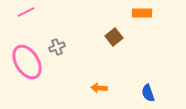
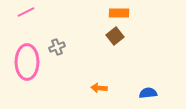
orange rectangle: moved 23 px left
brown square: moved 1 px right, 1 px up
pink ellipse: rotated 32 degrees clockwise
blue semicircle: rotated 102 degrees clockwise
